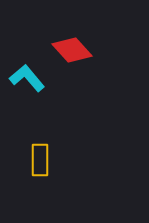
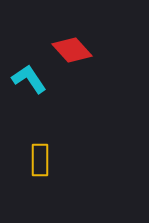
cyan L-shape: moved 2 px right, 1 px down; rotated 6 degrees clockwise
